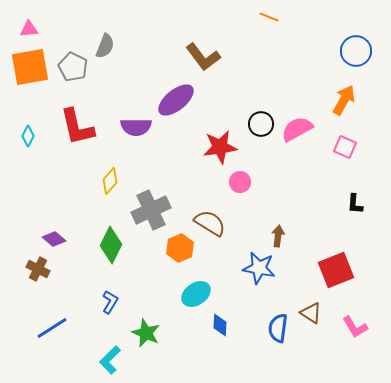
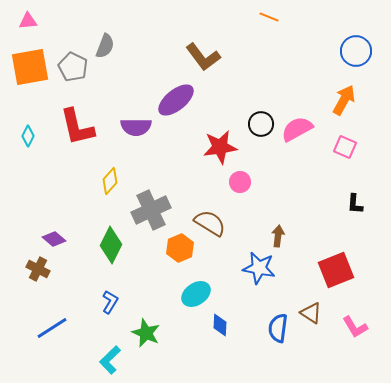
pink triangle: moved 1 px left, 8 px up
